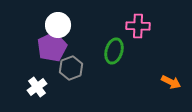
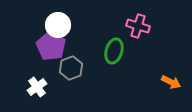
pink cross: rotated 15 degrees clockwise
purple pentagon: moved 1 px left, 1 px up; rotated 16 degrees counterclockwise
